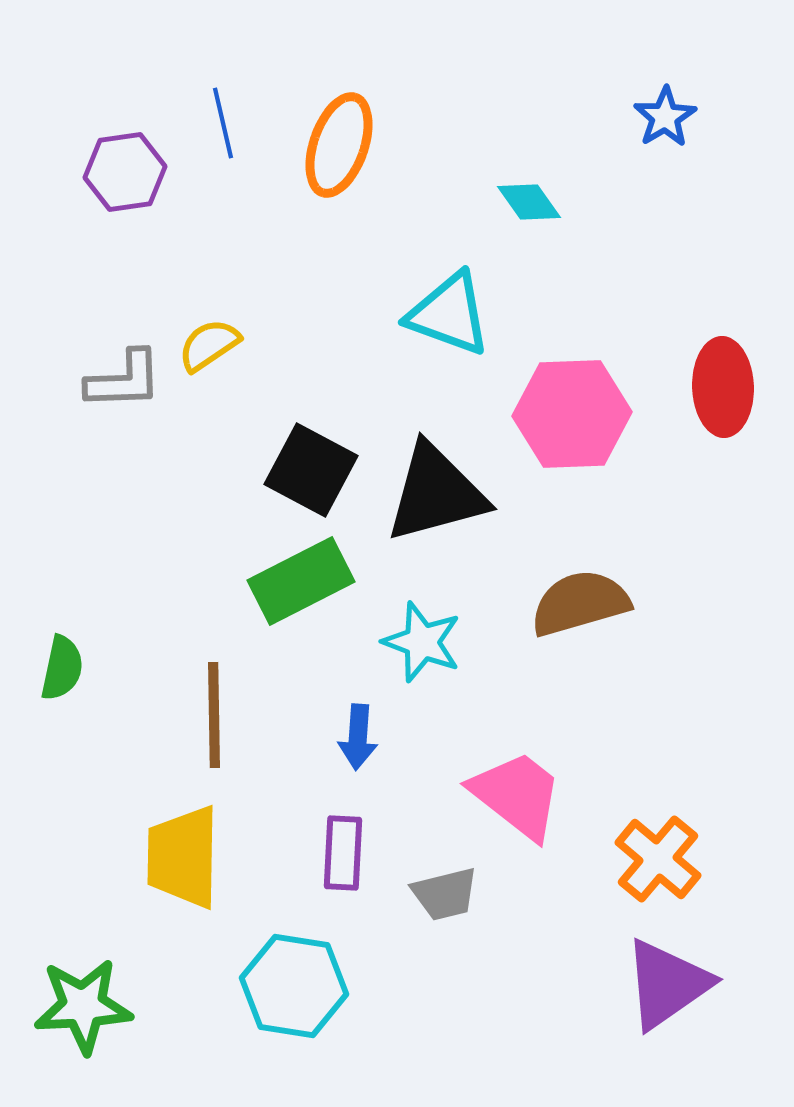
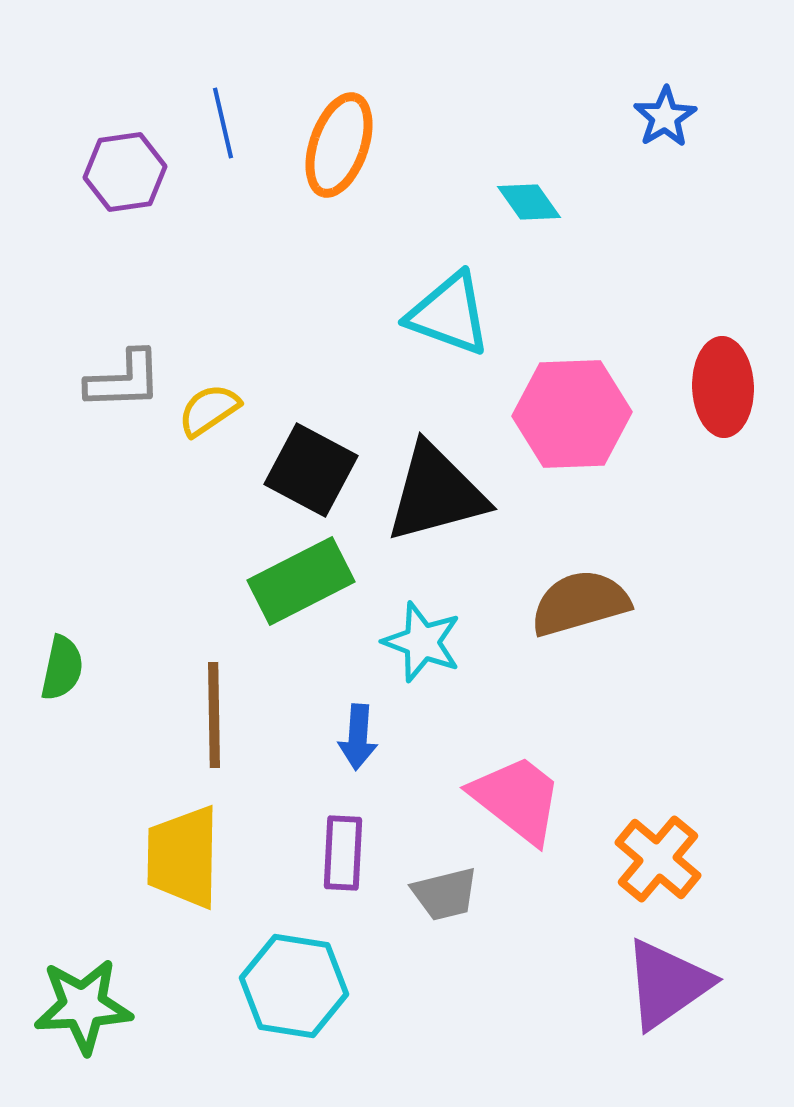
yellow semicircle: moved 65 px down
pink trapezoid: moved 4 px down
